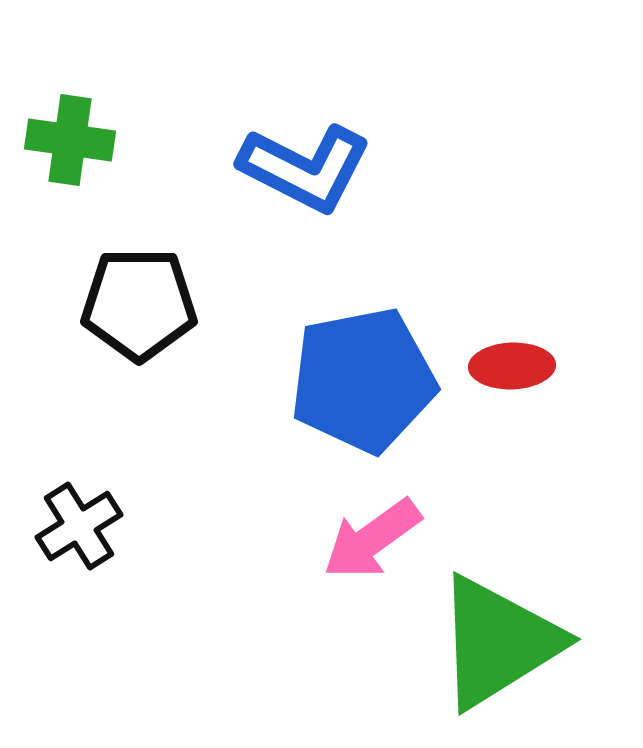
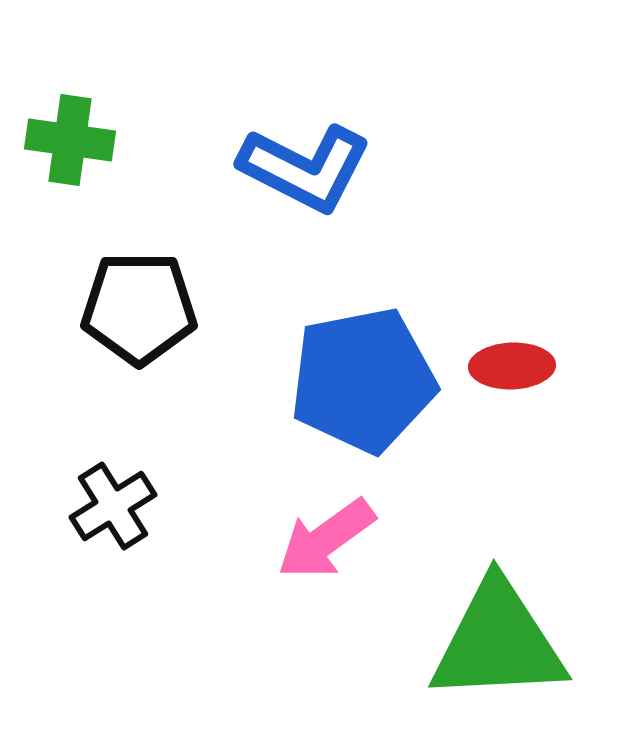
black pentagon: moved 4 px down
black cross: moved 34 px right, 20 px up
pink arrow: moved 46 px left
green triangle: rotated 29 degrees clockwise
